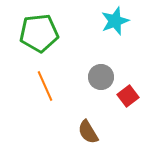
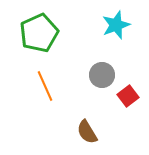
cyan star: moved 1 px right, 4 px down
green pentagon: rotated 18 degrees counterclockwise
gray circle: moved 1 px right, 2 px up
brown semicircle: moved 1 px left
